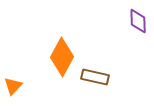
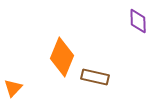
orange diamond: rotated 6 degrees counterclockwise
orange triangle: moved 2 px down
